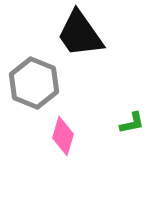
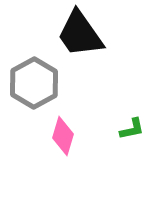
gray hexagon: rotated 9 degrees clockwise
green L-shape: moved 6 px down
